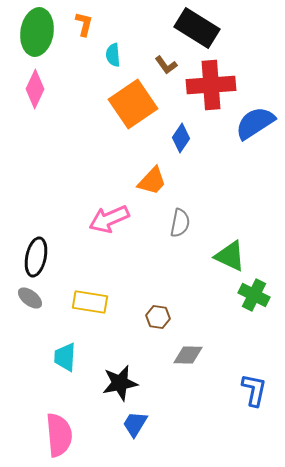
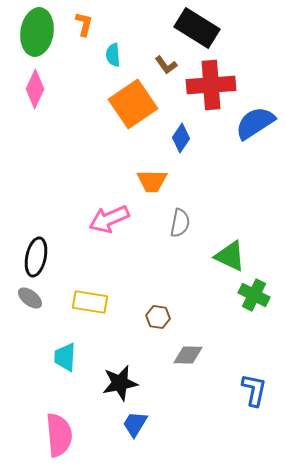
orange trapezoid: rotated 48 degrees clockwise
